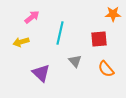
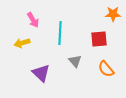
pink arrow: moved 1 px right, 3 px down; rotated 98 degrees clockwise
cyan line: rotated 10 degrees counterclockwise
yellow arrow: moved 1 px right, 1 px down
